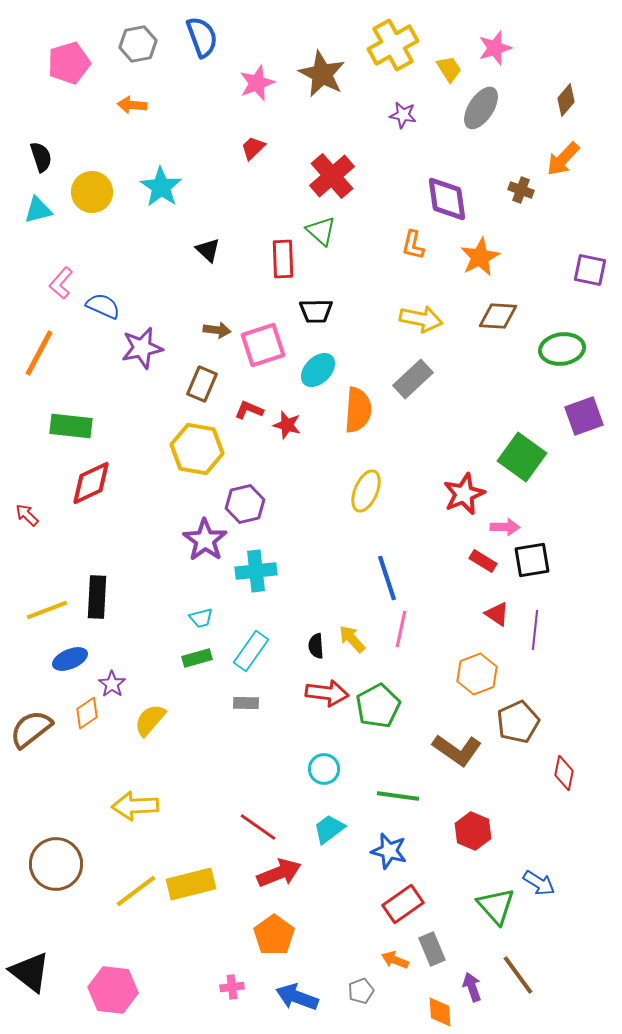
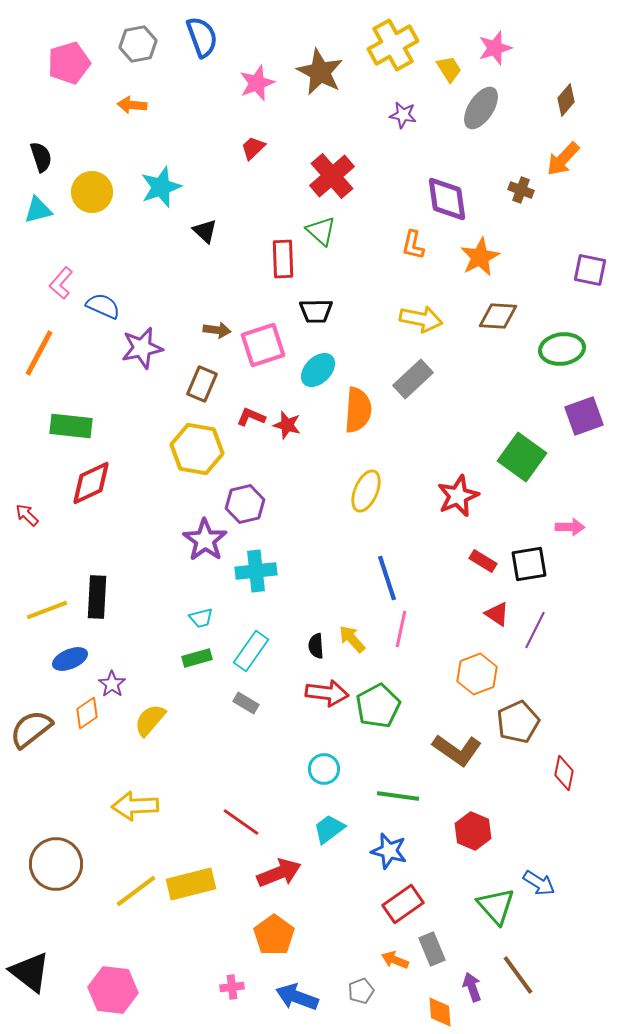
brown star at (322, 74): moved 2 px left, 2 px up
cyan star at (161, 187): rotated 18 degrees clockwise
black triangle at (208, 250): moved 3 px left, 19 px up
red L-shape at (249, 410): moved 2 px right, 7 px down
red star at (464, 494): moved 6 px left, 2 px down
pink arrow at (505, 527): moved 65 px right
black square at (532, 560): moved 3 px left, 4 px down
purple line at (535, 630): rotated 21 degrees clockwise
gray rectangle at (246, 703): rotated 30 degrees clockwise
red line at (258, 827): moved 17 px left, 5 px up
